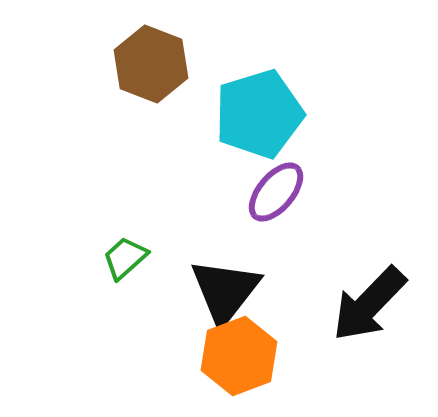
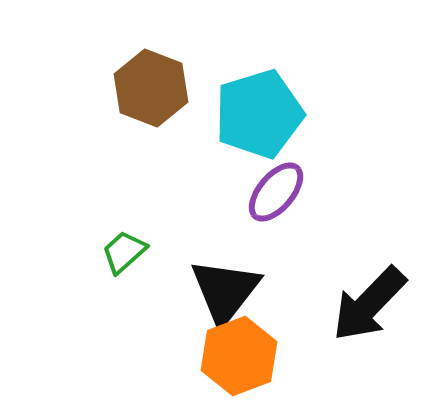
brown hexagon: moved 24 px down
green trapezoid: moved 1 px left, 6 px up
